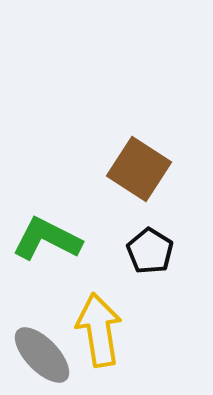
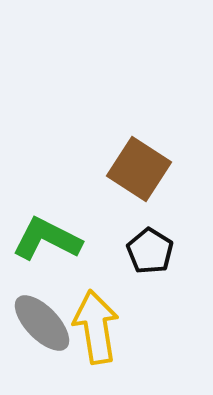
yellow arrow: moved 3 px left, 3 px up
gray ellipse: moved 32 px up
